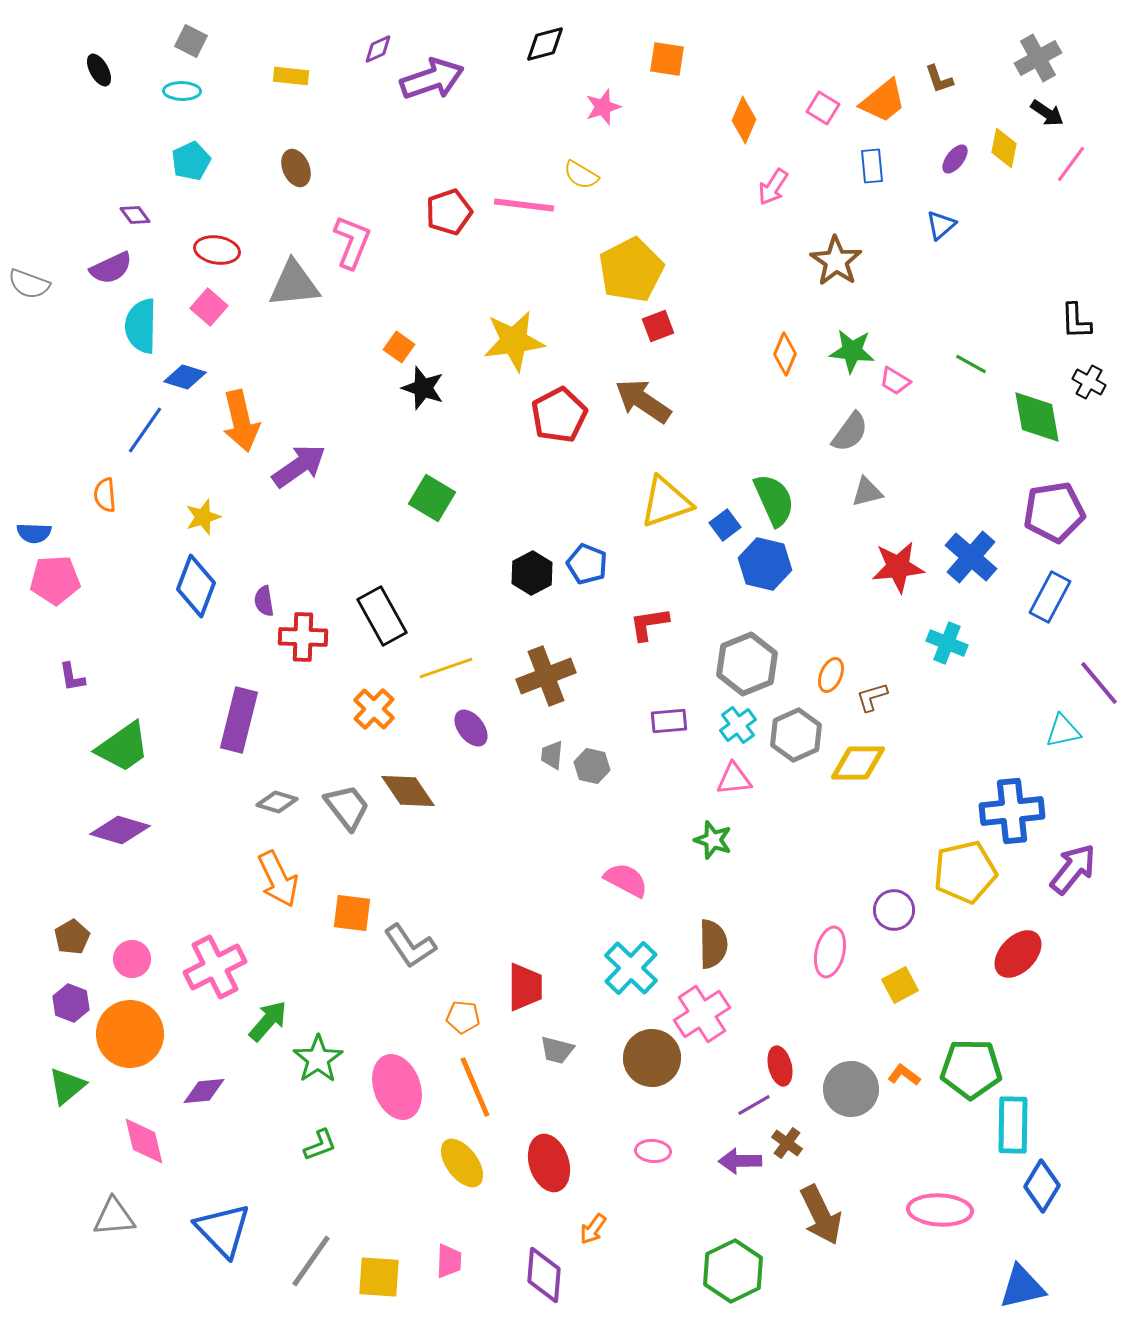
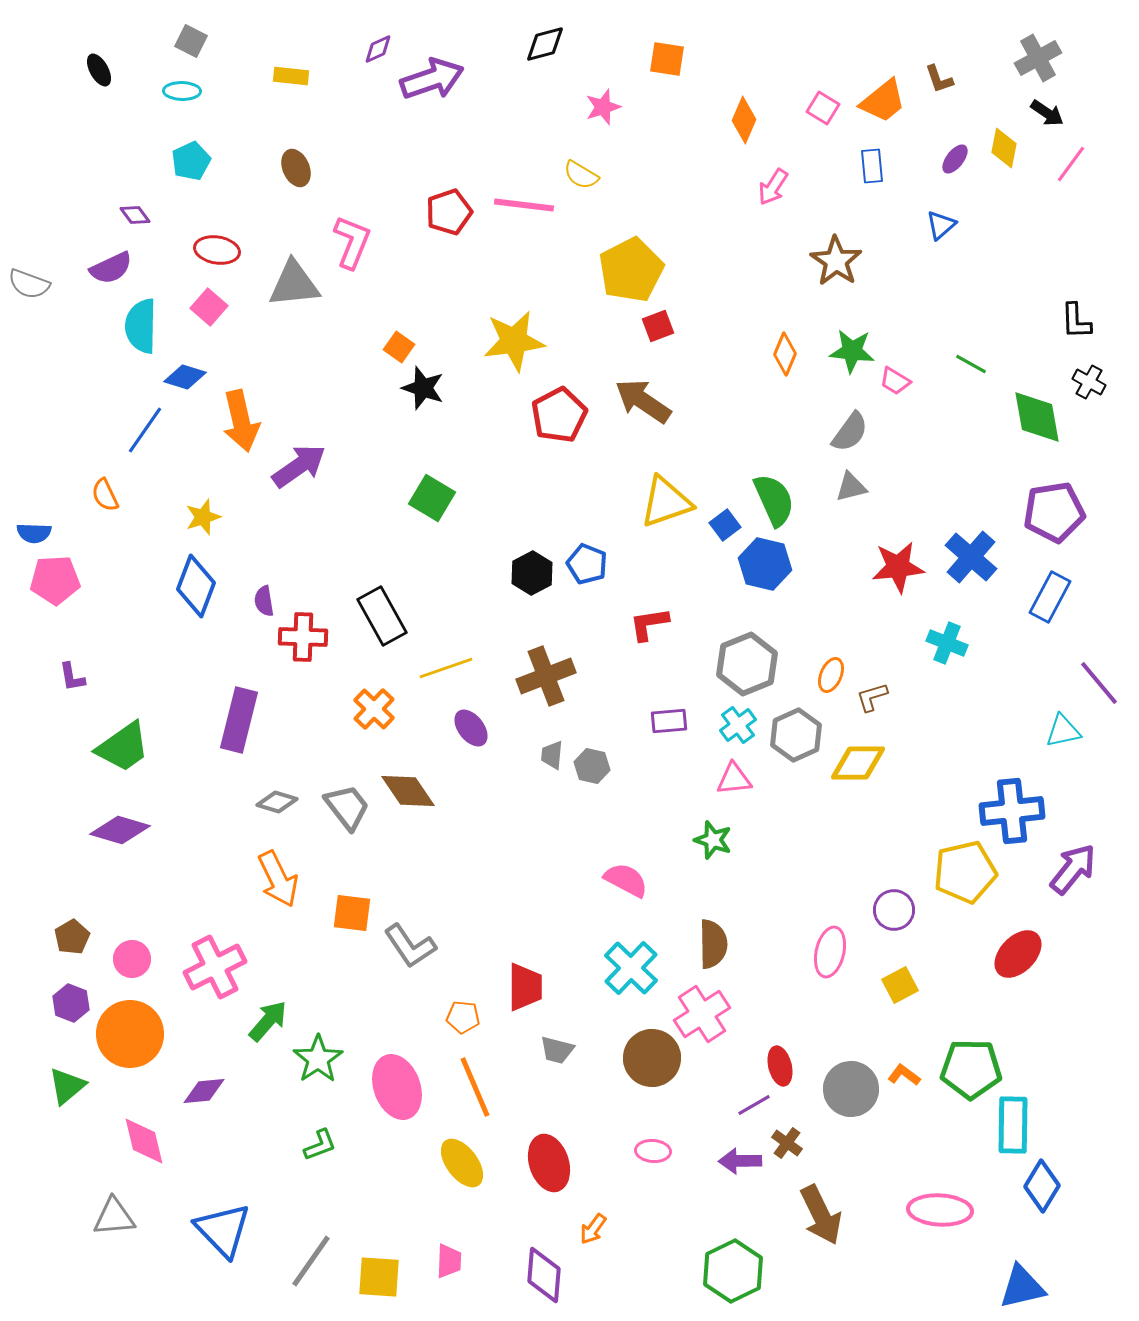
gray triangle at (867, 492): moved 16 px left, 5 px up
orange semicircle at (105, 495): rotated 20 degrees counterclockwise
